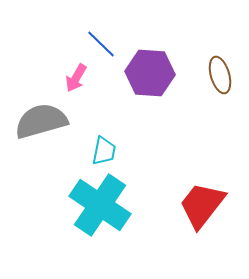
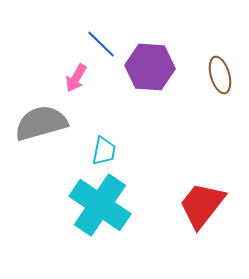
purple hexagon: moved 6 px up
gray semicircle: moved 2 px down
